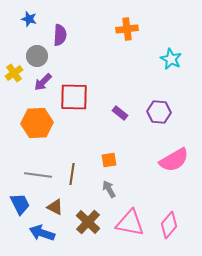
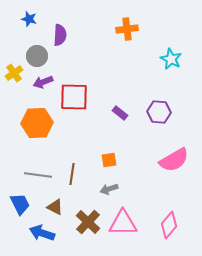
purple arrow: rotated 24 degrees clockwise
gray arrow: rotated 78 degrees counterclockwise
pink triangle: moved 7 px left; rotated 12 degrees counterclockwise
